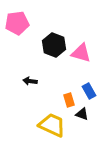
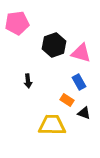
black hexagon: rotated 20 degrees clockwise
black arrow: moved 2 px left; rotated 104 degrees counterclockwise
blue rectangle: moved 10 px left, 9 px up
orange rectangle: moved 2 px left; rotated 40 degrees counterclockwise
black triangle: moved 2 px right, 1 px up
yellow trapezoid: rotated 24 degrees counterclockwise
